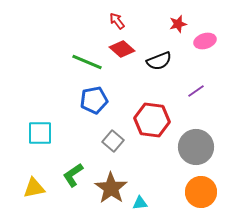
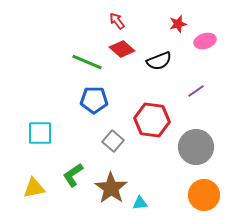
blue pentagon: rotated 12 degrees clockwise
orange circle: moved 3 px right, 3 px down
